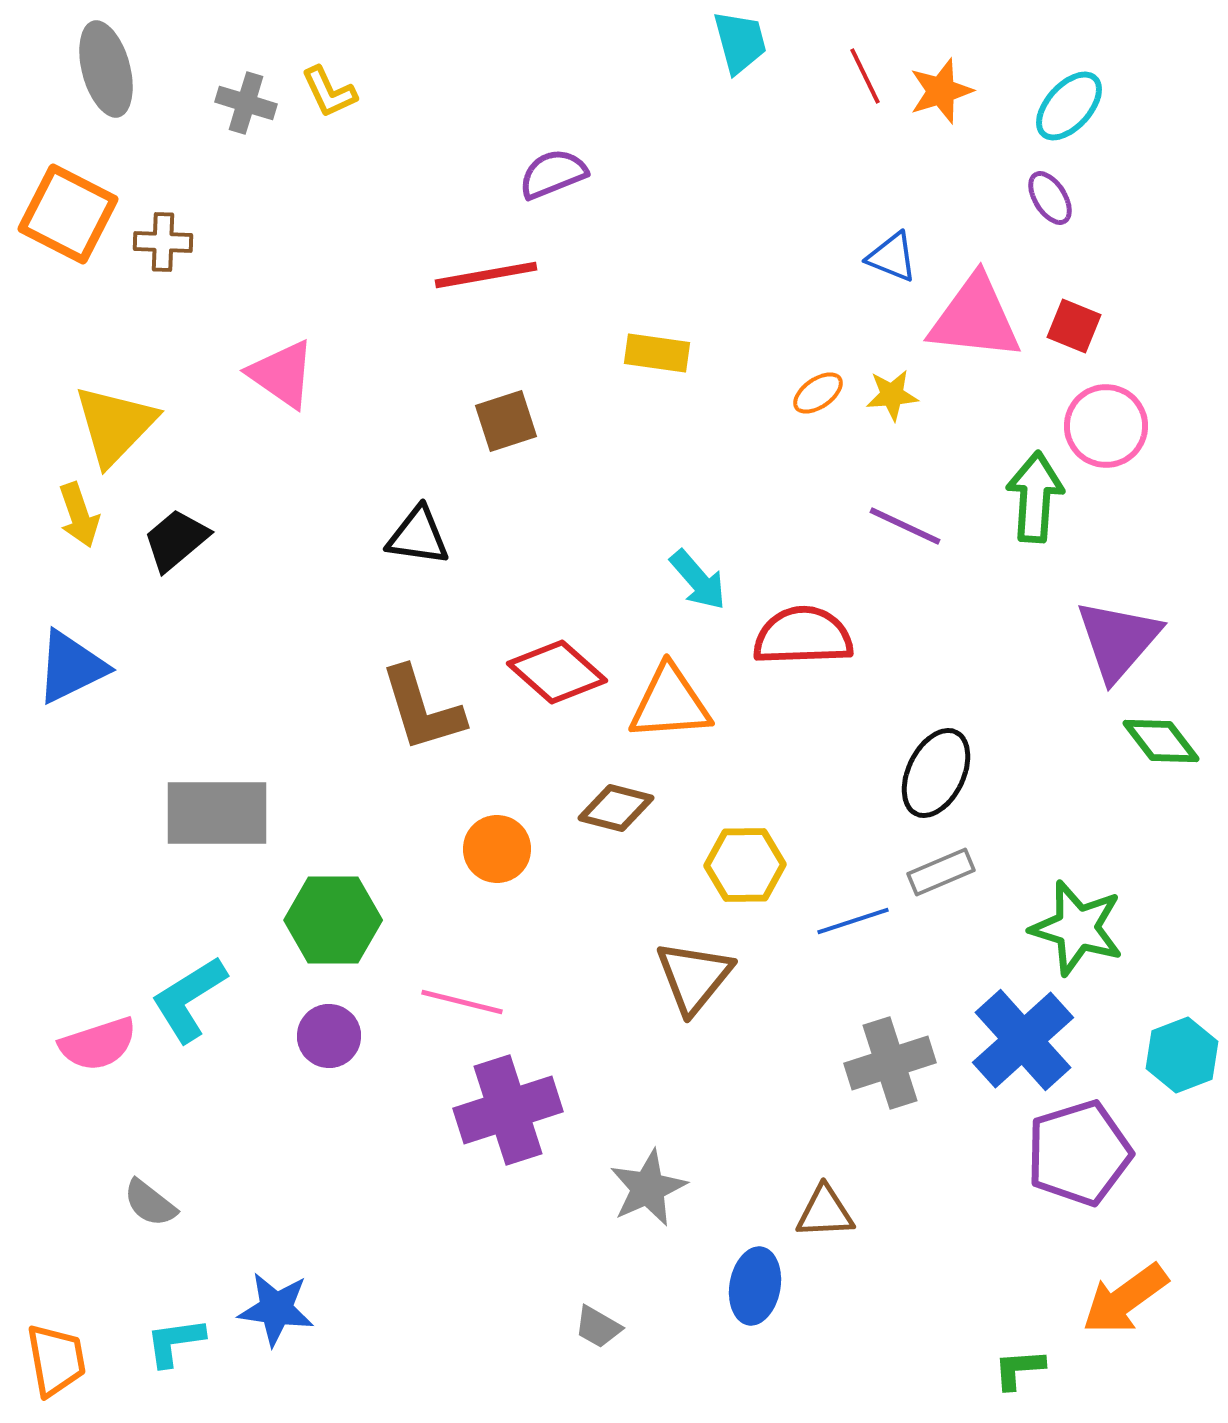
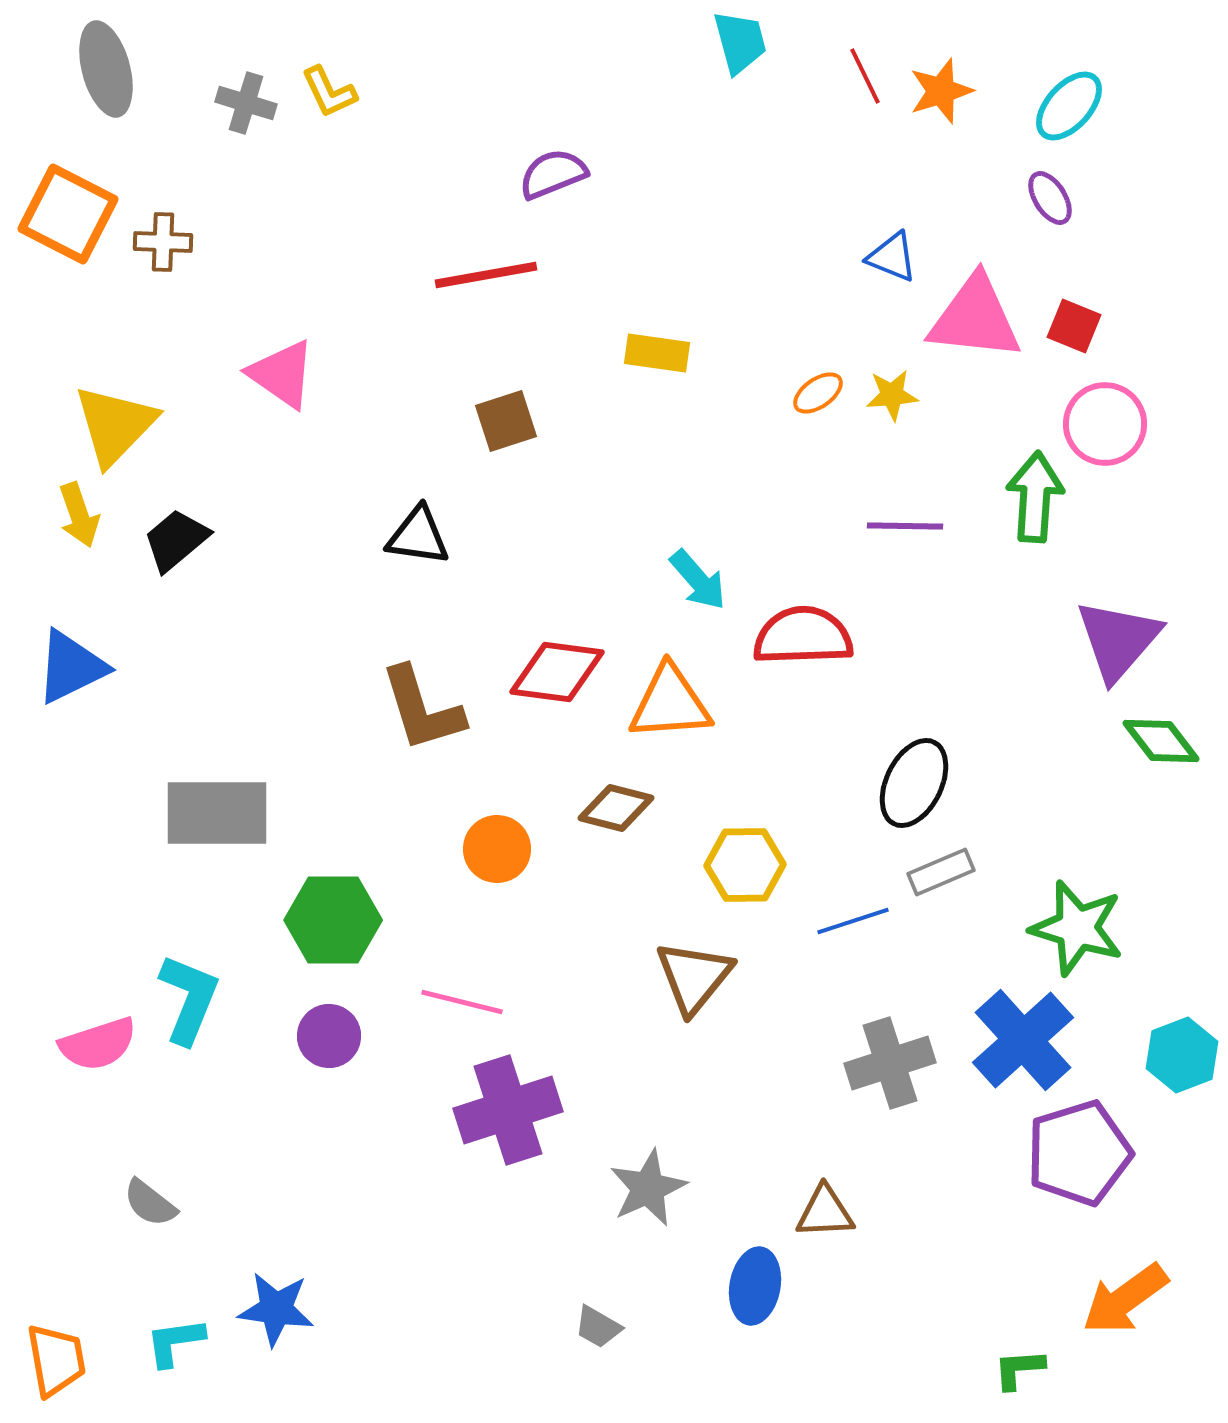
pink circle at (1106, 426): moved 1 px left, 2 px up
purple line at (905, 526): rotated 24 degrees counterclockwise
red diamond at (557, 672): rotated 34 degrees counterclockwise
black ellipse at (936, 773): moved 22 px left, 10 px down
cyan L-shape at (189, 999): rotated 144 degrees clockwise
